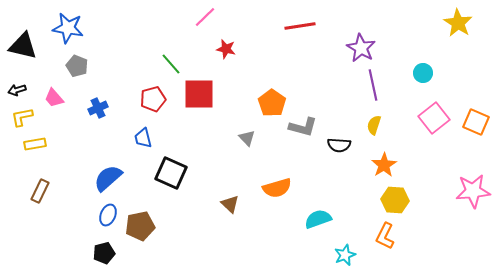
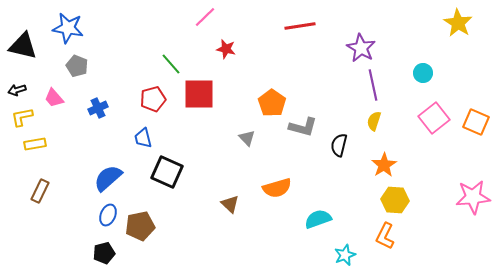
yellow semicircle: moved 4 px up
black semicircle: rotated 100 degrees clockwise
black square: moved 4 px left, 1 px up
pink star: moved 6 px down
